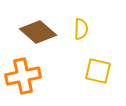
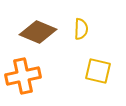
brown diamond: rotated 18 degrees counterclockwise
